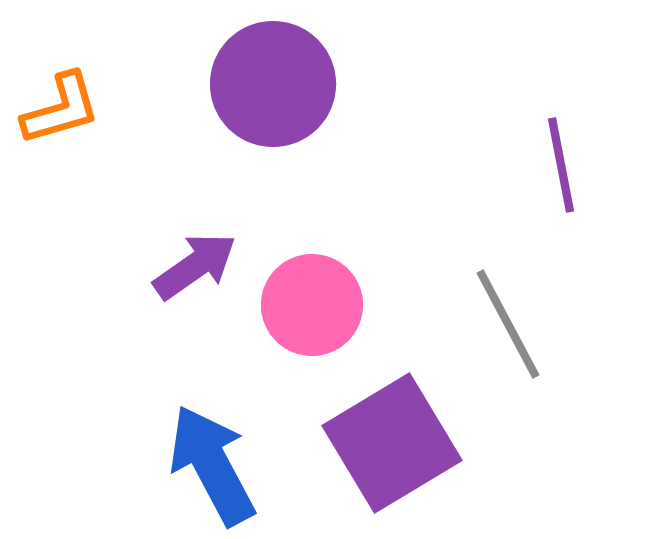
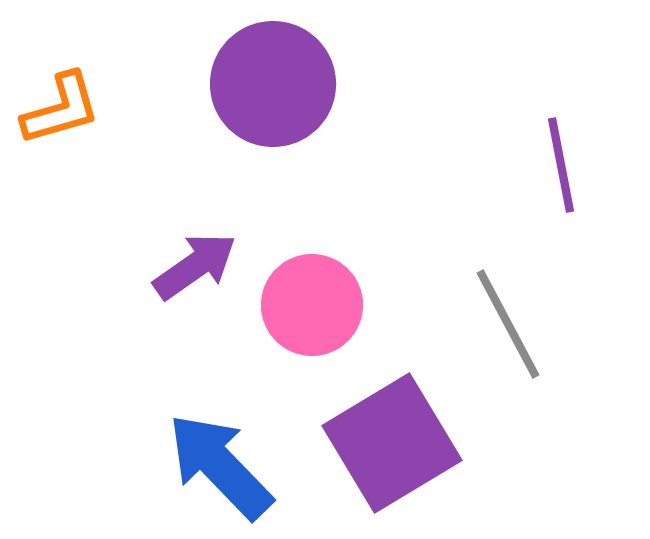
blue arrow: moved 8 px right, 1 px down; rotated 16 degrees counterclockwise
